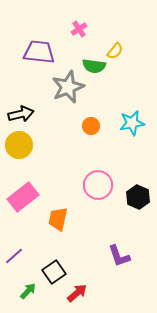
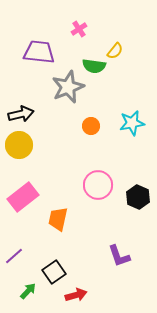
red arrow: moved 1 px left, 2 px down; rotated 25 degrees clockwise
